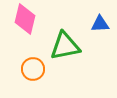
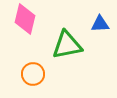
green triangle: moved 2 px right, 1 px up
orange circle: moved 5 px down
